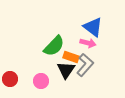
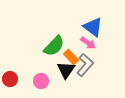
pink arrow: rotated 21 degrees clockwise
orange rectangle: rotated 28 degrees clockwise
